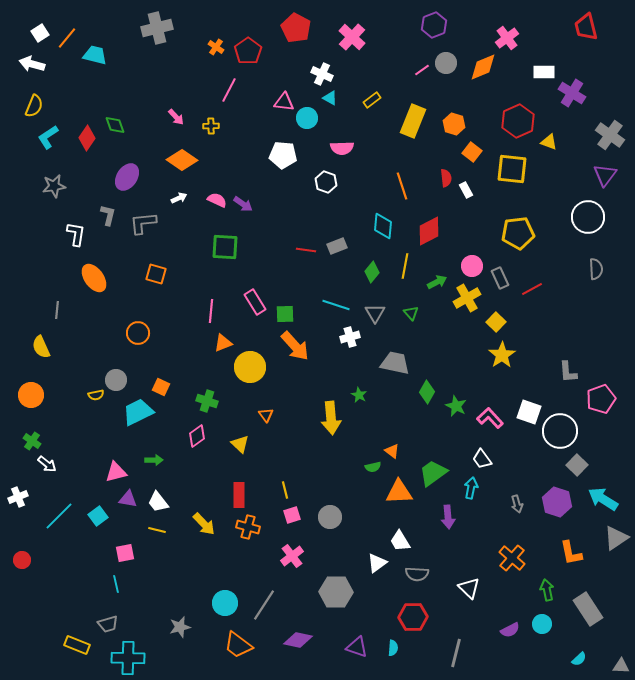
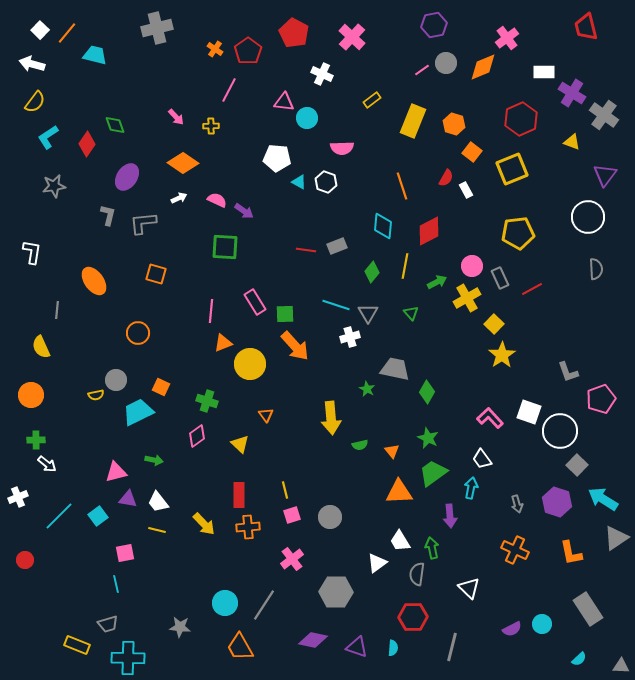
purple hexagon at (434, 25): rotated 10 degrees clockwise
red pentagon at (296, 28): moved 2 px left, 5 px down
white square at (40, 33): moved 3 px up; rotated 12 degrees counterclockwise
orange line at (67, 38): moved 5 px up
orange cross at (216, 47): moved 1 px left, 2 px down
cyan triangle at (330, 98): moved 31 px left, 84 px down
yellow semicircle at (34, 106): moved 1 px right, 4 px up; rotated 15 degrees clockwise
red hexagon at (518, 121): moved 3 px right, 2 px up
gray cross at (610, 135): moved 6 px left, 20 px up
red diamond at (87, 138): moved 6 px down
yellow triangle at (549, 142): moved 23 px right
white pentagon at (283, 155): moved 6 px left, 3 px down
orange diamond at (182, 160): moved 1 px right, 3 px down
yellow square at (512, 169): rotated 28 degrees counterclockwise
red semicircle at (446, 178): rotated 36 degrees clockwise
purple arrow at (243, 204): moved 1 px right, 7 px down
white L-shape at (76, 234): moved 44 px left, 18 px down
orange ellipse at (94, 278): moved 3 px down
gray triangle at (375, 313): moved 7 px left
yellow square at (496, 322): moved 2 px left, 2 px down
gray trapezoid at (395, 363): moved 6 px down
yellow circle at (250, 367): moved 3 px up
gray L-shape at (568, 372): rotated 15 degrees counterclockwise
green star at (359, 395): moved 8 px right, 6 px up
green star at (456, 406): moved 28 px left, 32 px down
green cross at (32, 441): moved 4 px right, 1 px up; rotated 36 degrees counterclockwise
orange triangle at (392, 451): rotated 14 degrees clockwise
green arrow at (154, 460): rotated 12 degrees clockwise
green semicircle at (373, 467): moved 13 px left, 22 px up
purple arrow at (448, 517): moved 2 px right, 1 px up
orange cross at (248, 527): rotated 20 degrees counterclockwise
pink cross at (292, 556): moved 3 px down
orange cross at (512, 558): moved 3 px right, 8 px up; rotated 16 degrees counterclockwise
red circle at (22, 560): moved 3 px right
gray semicircle at (417, 574): rotated 95 degrees clockwise
green arrow at (547, 590): moved 115 px left, 42 px up
gray star at (180, 627): rotated 20 degrees clockwise
purple semicircle at (510, 630): moved 2 px right, 1 px up
purple diamond at (298, 640): moved 15 px right
orange trapezoid at (238, 645): moved 2 px right, 2 px down; rotated 24 degrees clockwise
gray line at (456, 653): moved 4 px left, 6 px up
